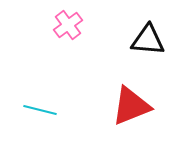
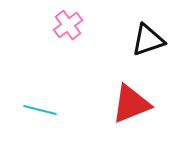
black triangle: rotated 24 degrees counterclockwise
red triangle: moved 2 px up
